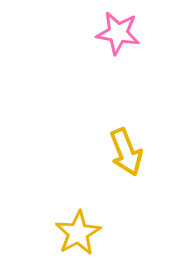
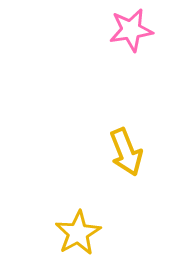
pink star: moved 13 px right, 3 px up; rotated 18 degrees counterclockwise
